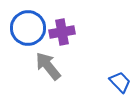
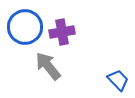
blue circle: moved 3 px left, 1 px up
blue trapezoid: moved 2 px left, 2 px up
